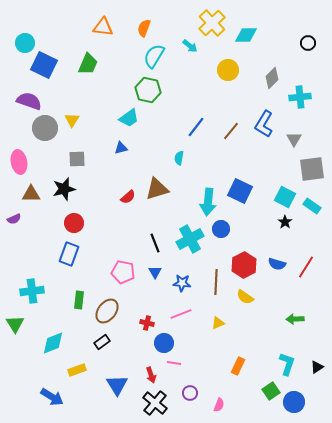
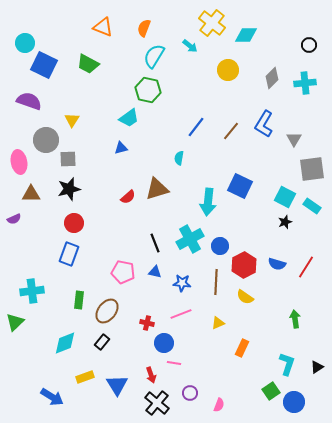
yellow cross at (212, 23): rotated 8 degrees counterclockwise
orange triangle at (103, 27): rotated 15 degrees clockwise
black circle at (308, 43): moved 1 px right, 2 px down
green trapezoid at (88, 64): rotated 95 degrees clockwise
cyan cross at (300, 97): moved 5 px right, 14 px up
gray circle at (45, 128): moved 1 px right, 12 px down
gray square at (77, 159): moved 9 px left
black star at (64, 189): moved 5 px right
blue square at (240, 191): moved 5 px up
black star at (285, 222): rotated 16 degrees clockwise
blue circle at (221, 229): moved 1 px left, 17 px down
blue triangle at (155, 272): rotated 48 degrees counterclockwise
green arrow at (295, 319): rotated 84 degrees clockwise
green triangle at (15, 324): moved 2 px up; rotated 18 degrees clockwise
black rectangle at (102, 342): rotated 14 degrees counterclockwise
cyan diamond at (53, 343): moved 12 px right
orange rectangle at (238, 366): moved 4 px right, 18 px up
yellow rectangle at (77, 370): moved 8 px right, 7 px down
black cross at (155, 403): moved 2 px right
